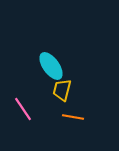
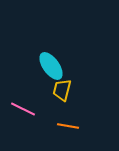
pink line: rotated 30 degrees counterclockwise
orange line: moved 5 px left, 9 px down
